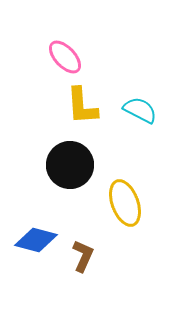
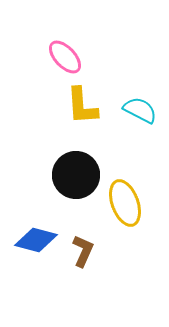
black circle: moved 6 px right, 10 px down
brown L-shape: moved 5 px up
